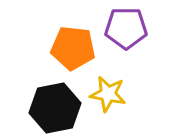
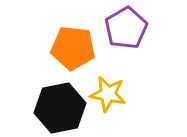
purple pentagon: rotated 30 degrees counterclockwise
black hexagon: moved 5 px right
